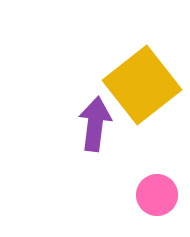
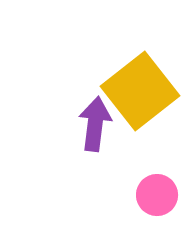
yellow square: moved 2 px left, 6 px down
